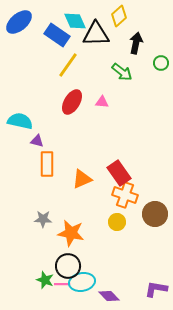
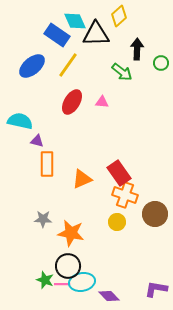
blue ellipse: moved 13 px right, 44 px down
black arrow: moved 1 px right, 6 px down; rotated 10 degrees counterclockwise
